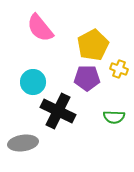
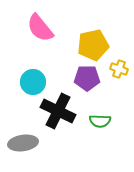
yellow pentagon: rotated 16 degrees clockwise
green semicircle: moved 14 px left, 4 px down
